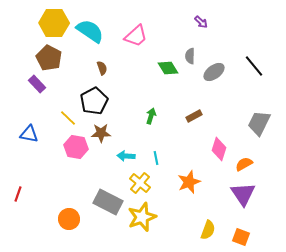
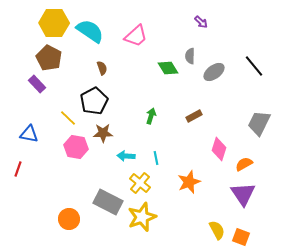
brown star: moved 2 px right
red line: moved 25 px up
yellow semicircle: moved 9 px right; rotated 48 degrees counterclockwise
